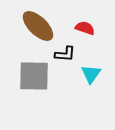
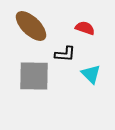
brown ellipse: moved 7 px left
cyan triangle: rotated 20 degrees counterclockwise
